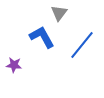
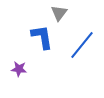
blue L-shape: rotated 20 degrees clockwise
purple star: moved 5 px right, 4 px down
